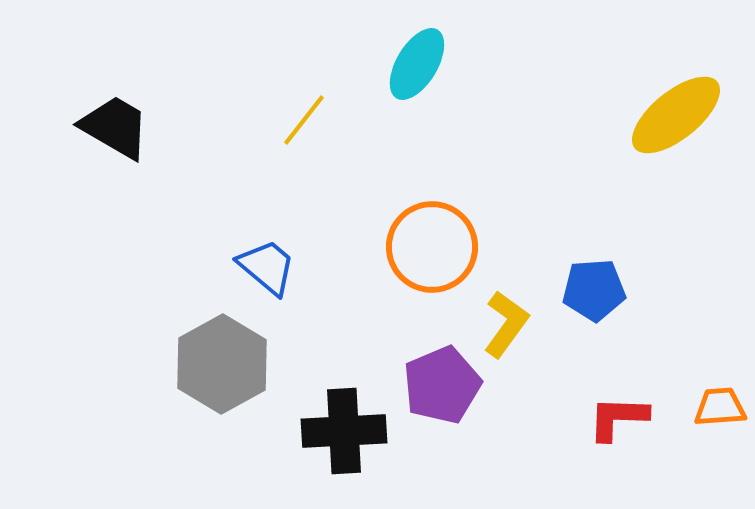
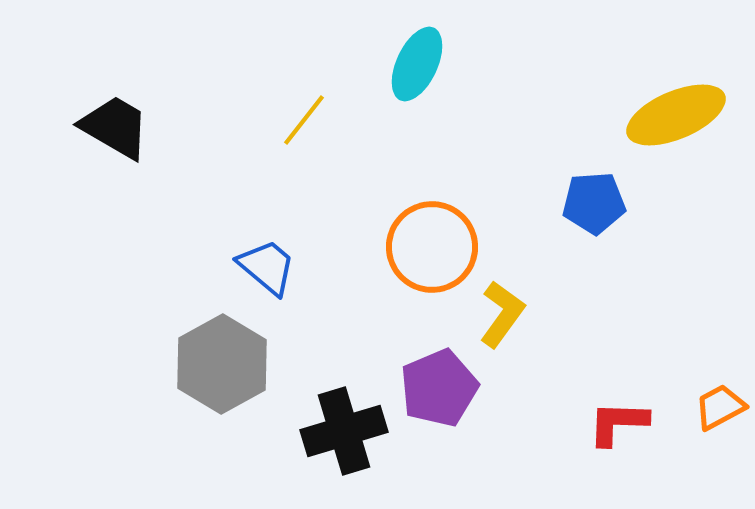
cyan ellipse: rotated 6 degrees counterclockwise
yellow ellipse: rotated 16 degrees clockwise
blue pentagon: moved 87 px up
yellow L-shape: moved 4 px left, 10 px up
purple pentagon: moved 3 px left, 3 px down
orange trapezoid: rotated 24 degrees counterclockwise
red L-shape: moved 5 px down
black cross: rotated 14 degrees counterclockwise
